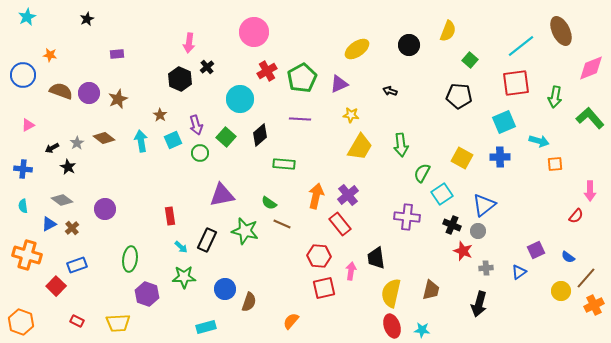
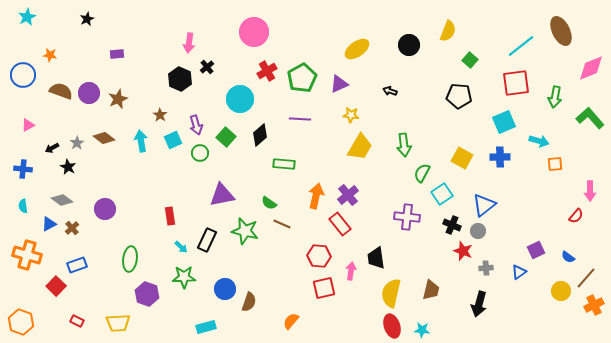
green arrow at (401, 145): moved 3 px right
